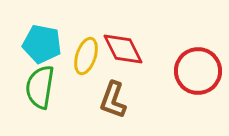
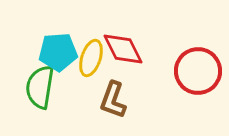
cyan pentagon: moved 16 px right, 8 px down; rotated 15 degrees counterclockwise
yellow ellipse: moved 5 px right, 2 px down
